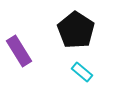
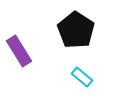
cyan rectangle: moved 5 px down
